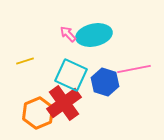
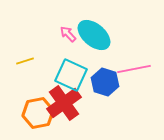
cyan ellipse: rotated 52 degrees clockwise
orange hexagon: rotated 12 degrees clockwise
